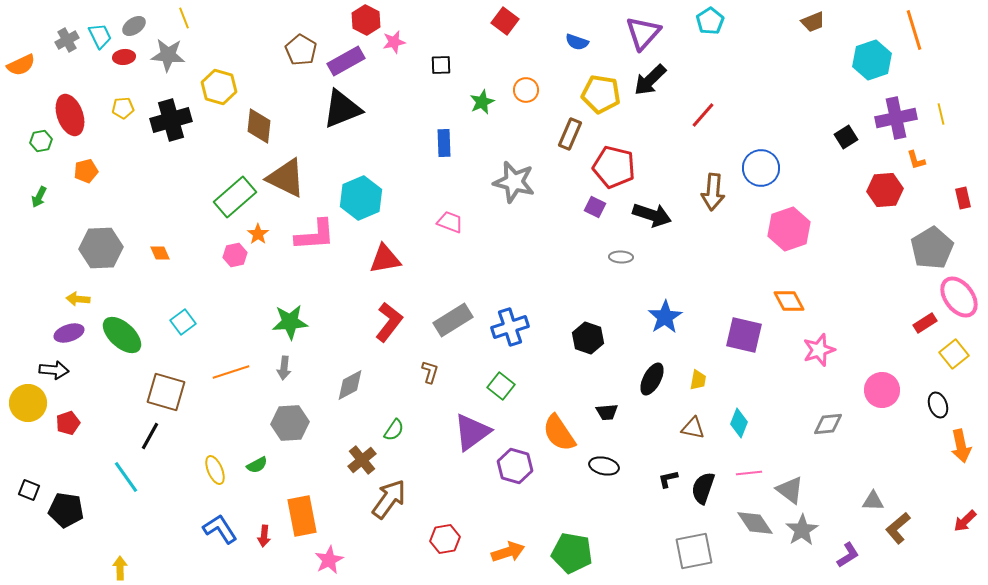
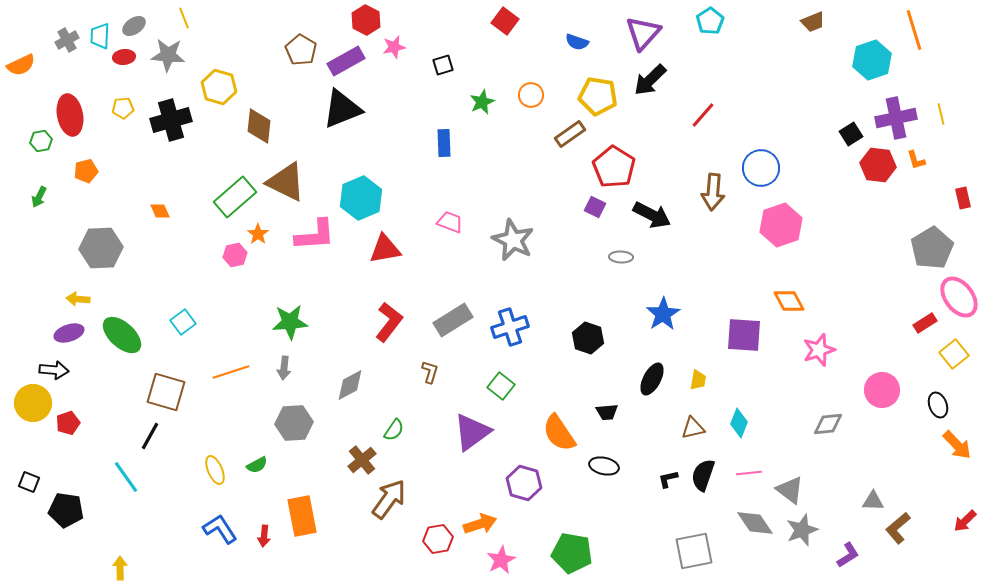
cyan trapezoid at (100, 36): rotated 152 degrees counterclockwise
pink star at (394, 42): moved 5 px down
black square at (441, 65): moved 2 px right; rotated 15 degrees counterclockwise
orange circle at (526, 90): moved 5 px right, 5 px down
yellow pentagon at (601, 94): moved 3 px left, 2 px down
red ellipse at (70, 115): rotated 9 degrees clockwise
brown rectangle at (570, 134): rotated 32 degrees clockwise
black square at (846, 137): moved 5 px right, 3 px up
red pentagon at (614, 167): rotated 18 degrees clockwise
brown triangle at (286, 178): moved 4 px down
gray star at (514, 182): moved 1 px left, 58 px down; rotated 12 degrees clockwise
red hexagon at (885, 190): moved 7 px left, 25 px up; rotated 12 degrees clockwise
black arrow at (652, 215): rotated 9 degrees clockwise
pink hexagon at (789, 229): moved 8 px left, 4 px up
orange diamond at (160, 253): moved 42 px up
red triangle at (385, 259): moved 10 px up
blue star at (665, 317): moved 2 px left, 3 px up
purple square at (744, 335): rotated 9 degrees counterclockwise
yellow circle at (28, 403): moved 5 px right
gray hexagon at (290, 423): moved 4 px right
brown triangle at (693, 428): rotated 25 degrees counterclockwise
orange arrow at (961, 446): moved 4 px left, 1 px up; rotated 32 degrees counterclockwise
purple hexagon at (515, 466): moved 9 px right, 17 px down
black semicircle at (703, 488): moved 13 px up
black square at (29, 490): moved 8 px up
gray star at (802, 530): rotated 12 degrees clockwise
red hexagon at (445, 539): moved 7 px left
orange arrow at (508, 552): moved 28 px left, 28 px up
pink star at (329, 560): moved 172 px right
